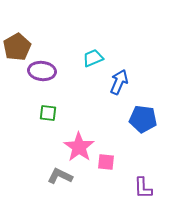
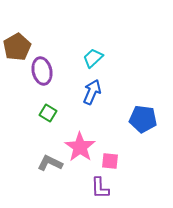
cyan trapezoid: rotated 20 degrees counterclockwise
purple ellipse: rotated 72 degrees clockwise
blue arrow: moved 27 px left, 10 px down
green square: rotated 24 degrees clockwise
pink star: moved 1 px right
pink square: moved 4 px right, 1 px up
gray L-shape: moved 10 px left, 13 px up
purple L-shape: moved 43 px left
